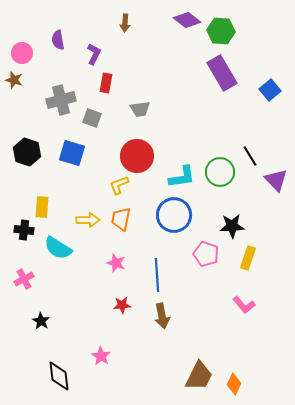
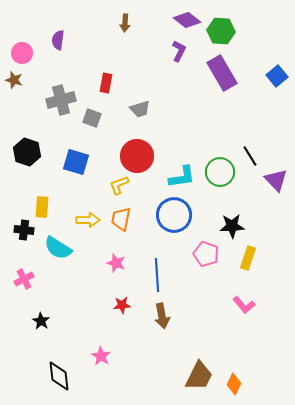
purple semicircle at (58, 40): rotated 18 degrees clockwise
purple L-shape at (94, 54): moved 85 px right, 3 px up
blue square at (270, 90): moved 7 px right, 14 px up
gray trapezoid at (140, 109): rotated 10 degrees counterclockwise
blue square at (72, 153): moved 4 px right, 9 px down
